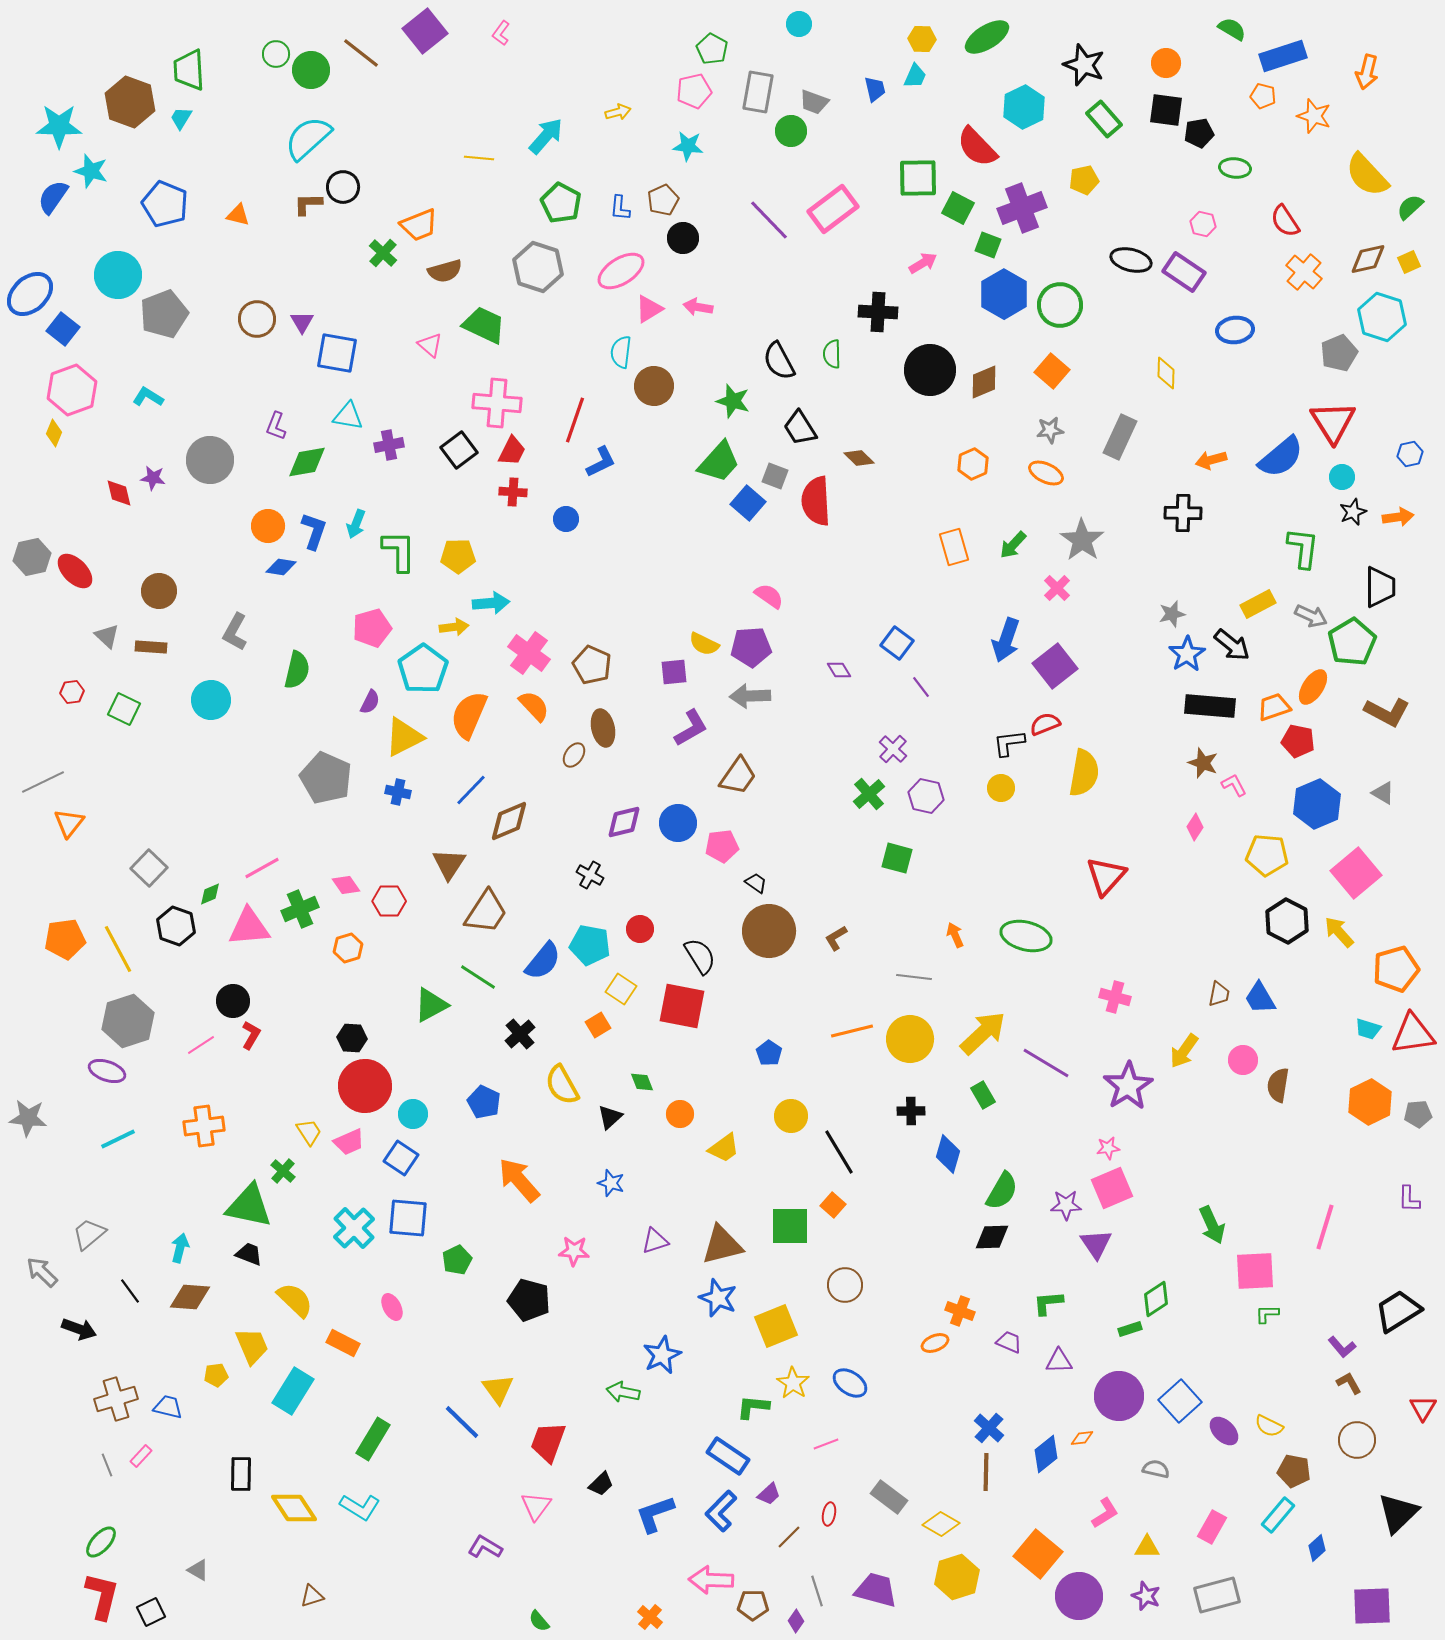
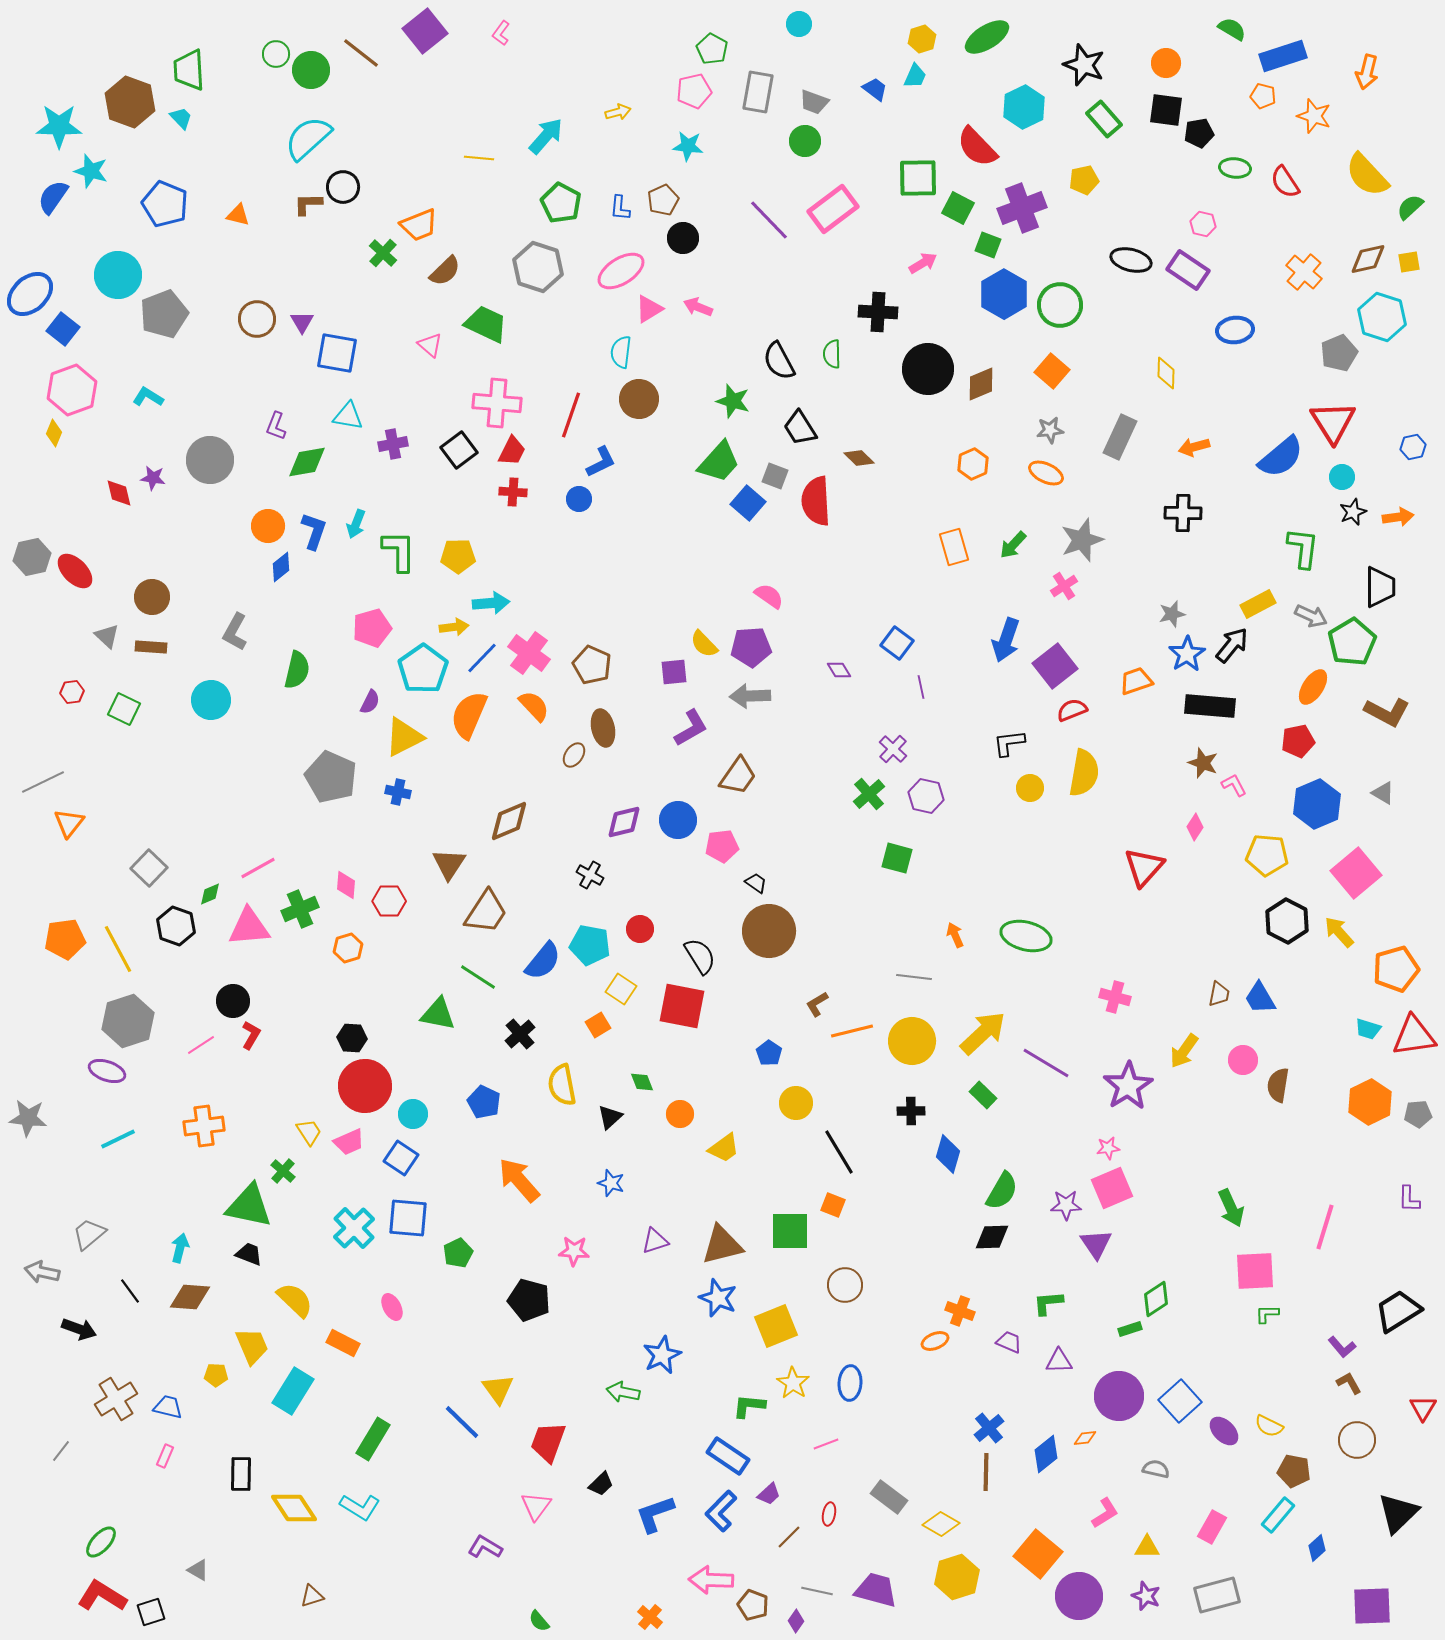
yellow hexagon at (922, 39): rotated 20 degrees counterclockwise
blue trapezoid at (875, 89): rotated 40 degrees counterclockwise
cyan trapezoid at (181, 118): rotated 105 degrees clockwise
green circle at (791, 131): moved 14 px right, 10 px down
red semicircle at (1285, 221): moved 39 px up
yellow square at (1409, 262): rotated 15 degrees clockwise
brown semicircle at (445, 271): rotated 28 degrees counterclockwise
purple rectangle at (1184, 272): moved 4 px right, 2 px up
pink arrow at (698, 307): rotated 12 degrees clockwise
green trapezoid at (484, 325): moved 2 px right, 1 px up
black circle at (930, 370): moved 2 px left, 1 px up
brown diamond at (984, 382): moved 3 px left, 2 px down
brown circle at (654, 386): moved 15 px left, 13 px down
red line at (575, 420): moved 4 px left, 5 px up
purple cross at (389, 445): moved 4 px right, 1 px up
blue hexagon at (1410, 454): moved 3 px right, 7 px up
orange arrow at (1211, 460): moved 17 px left, 13 px up
blue circle at (566, 519): moved 13 px right, 20 px up
gray star at (1082, 540): rotated 18 degrees clockwise
blue diamond at (281, 567): rotated 48 degrees counterclockwise
pink cross at (1057, 588): moved 7 px right, 2 px up; rotated 12 degrees clockwise
brown circle at (159, 591): moved 7 px left, 6 px down
yellow semicircle at (704, 644): rotated 20 degrees clockwise
black arrow at (1232, 645): rotated 90 degrees counterclockwise
purple line at (921, 687): rotated 25 degrees clockwise
orange trapezoid at (1274, 707): moved 138 px left, 26 px up
red semicircle at (1045, 724): moved 27 px right, 14 px up
red pentagon at (1298, 741): rotated 24 degrees counterclockwise
gray pentagon at (326, 778): moved 5 px right, 1 px up
yellow circle at (1001, 788): moved 29 px right
blue line at (471, 790): moved 11 px right, 132 px up
blue circle at (678, 823): moved 3 px up
pink line at (262, 868): moved 4 px left
red triangle at (1106, 876): moved 38 px right, 9 px up
pink diamond at (346, 885): rotated 40 degrees clockwise
brown L-shape at (836, 938): moved 19 px left, 66 px down
green triangle at (431, 1005): moved 7 px right, 9 px down; rotated 39 degrees clockwise
red triangle at (1413, 1034): moved 1 px right, 2 px down
yellow circle at (910, 1039): moved 2 px right, 2 px down
yellow semicircle at (562, 1085): rotated 18 degrees clockwise
green rectangle at (983, 1095): rotated 16 degrees counterclockwise
yellow circle at (791, 1116): moved 5 px right, 13 px up
orange square at (833, 1205): rotated 20 degrees counterclockwise
green arrow at (1212, 1225): moved 19 px right, 17 px up
green square at (790, 1226): moved 5 px down
green pentagon at (457, 1260): moved 1 px right, 7 px up
gray arrow at (42, 1272): rotated 32 degrees counterclockwise
orange ellipse at (935, 1343): moved 2 px up
yellow pentagon at (216, 1375): rotated 10 degrees clockwise
blue ellipse at (850, 1383): rotated 60 degrees clockwise
brown cross at (116, 1399): rotated 15 degrees counterclockwise
green L-shape at (753, 1407): moved 4 px left, 1 px up
blue cross at (989, 1428): rotated 8 degrees clockwise
orange diamond at (1082, 1438): moved 3 px right
pink rectangle at (141, 1456): moved 24 px right; rotated 20 degrees counterclockwise
gray line at (107, 1465): moved 46 px left, 14 px up; rotated 60 degrees clockwise
gray line at (817, 1591): rotated 60 degrees counterclockwise
red L-shape at (102, 1596): rotated 72 degrees counterclockwise
brown pentagon at (753, 1605): rotated 20 degrees clockwise
black square at (151, 1612): rotated 8 degrees clockwise
